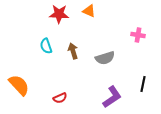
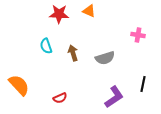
brown arrow: moved 2 px down
purple L-shape: moved 2 px right
